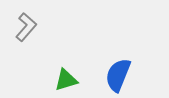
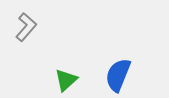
green triangle: rotated 25 degrees counterclockwise
